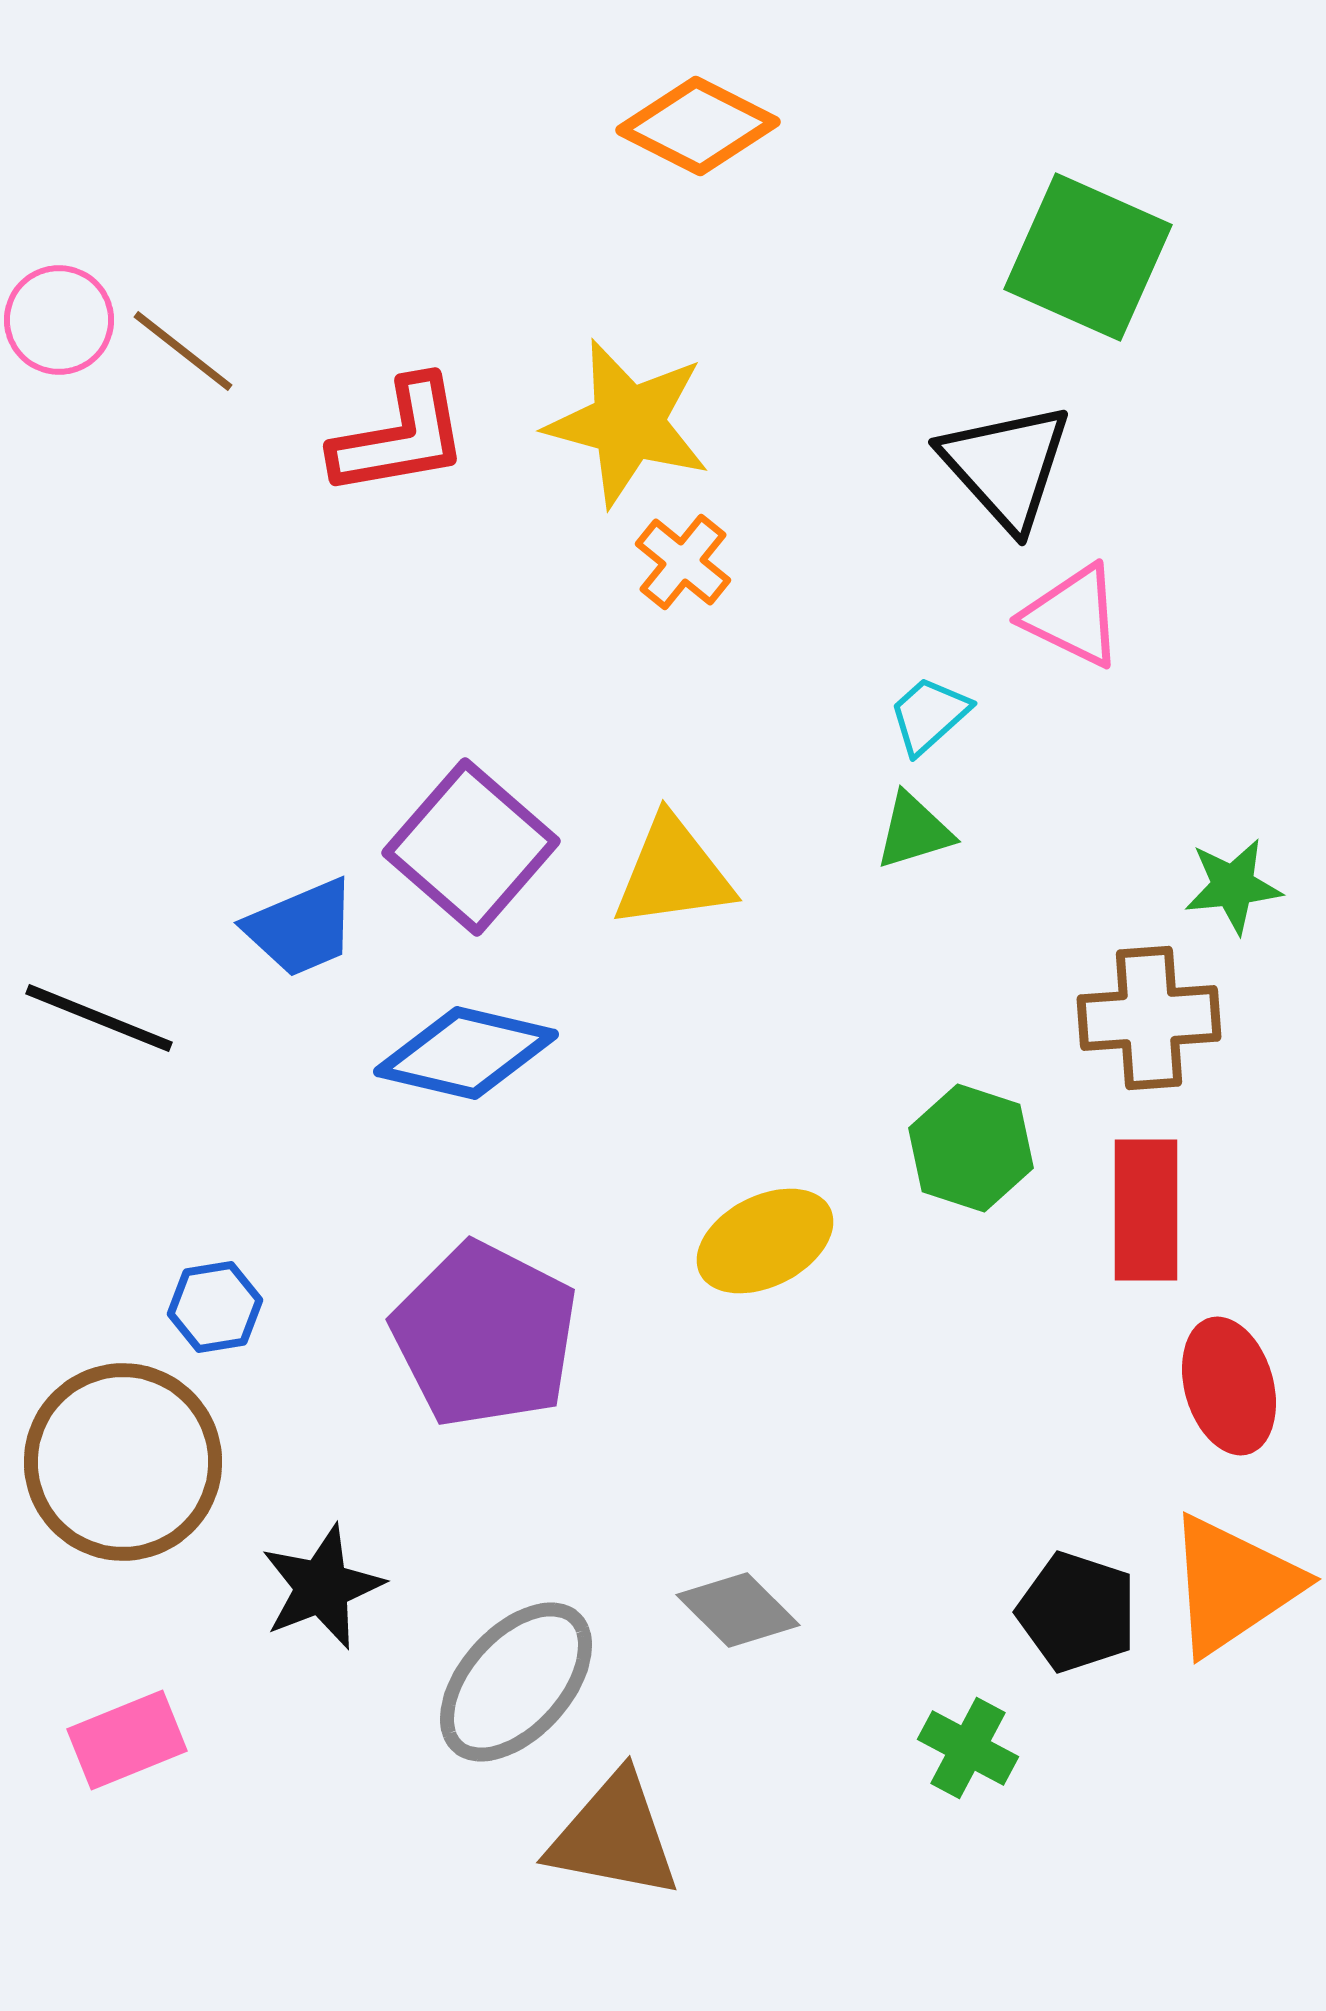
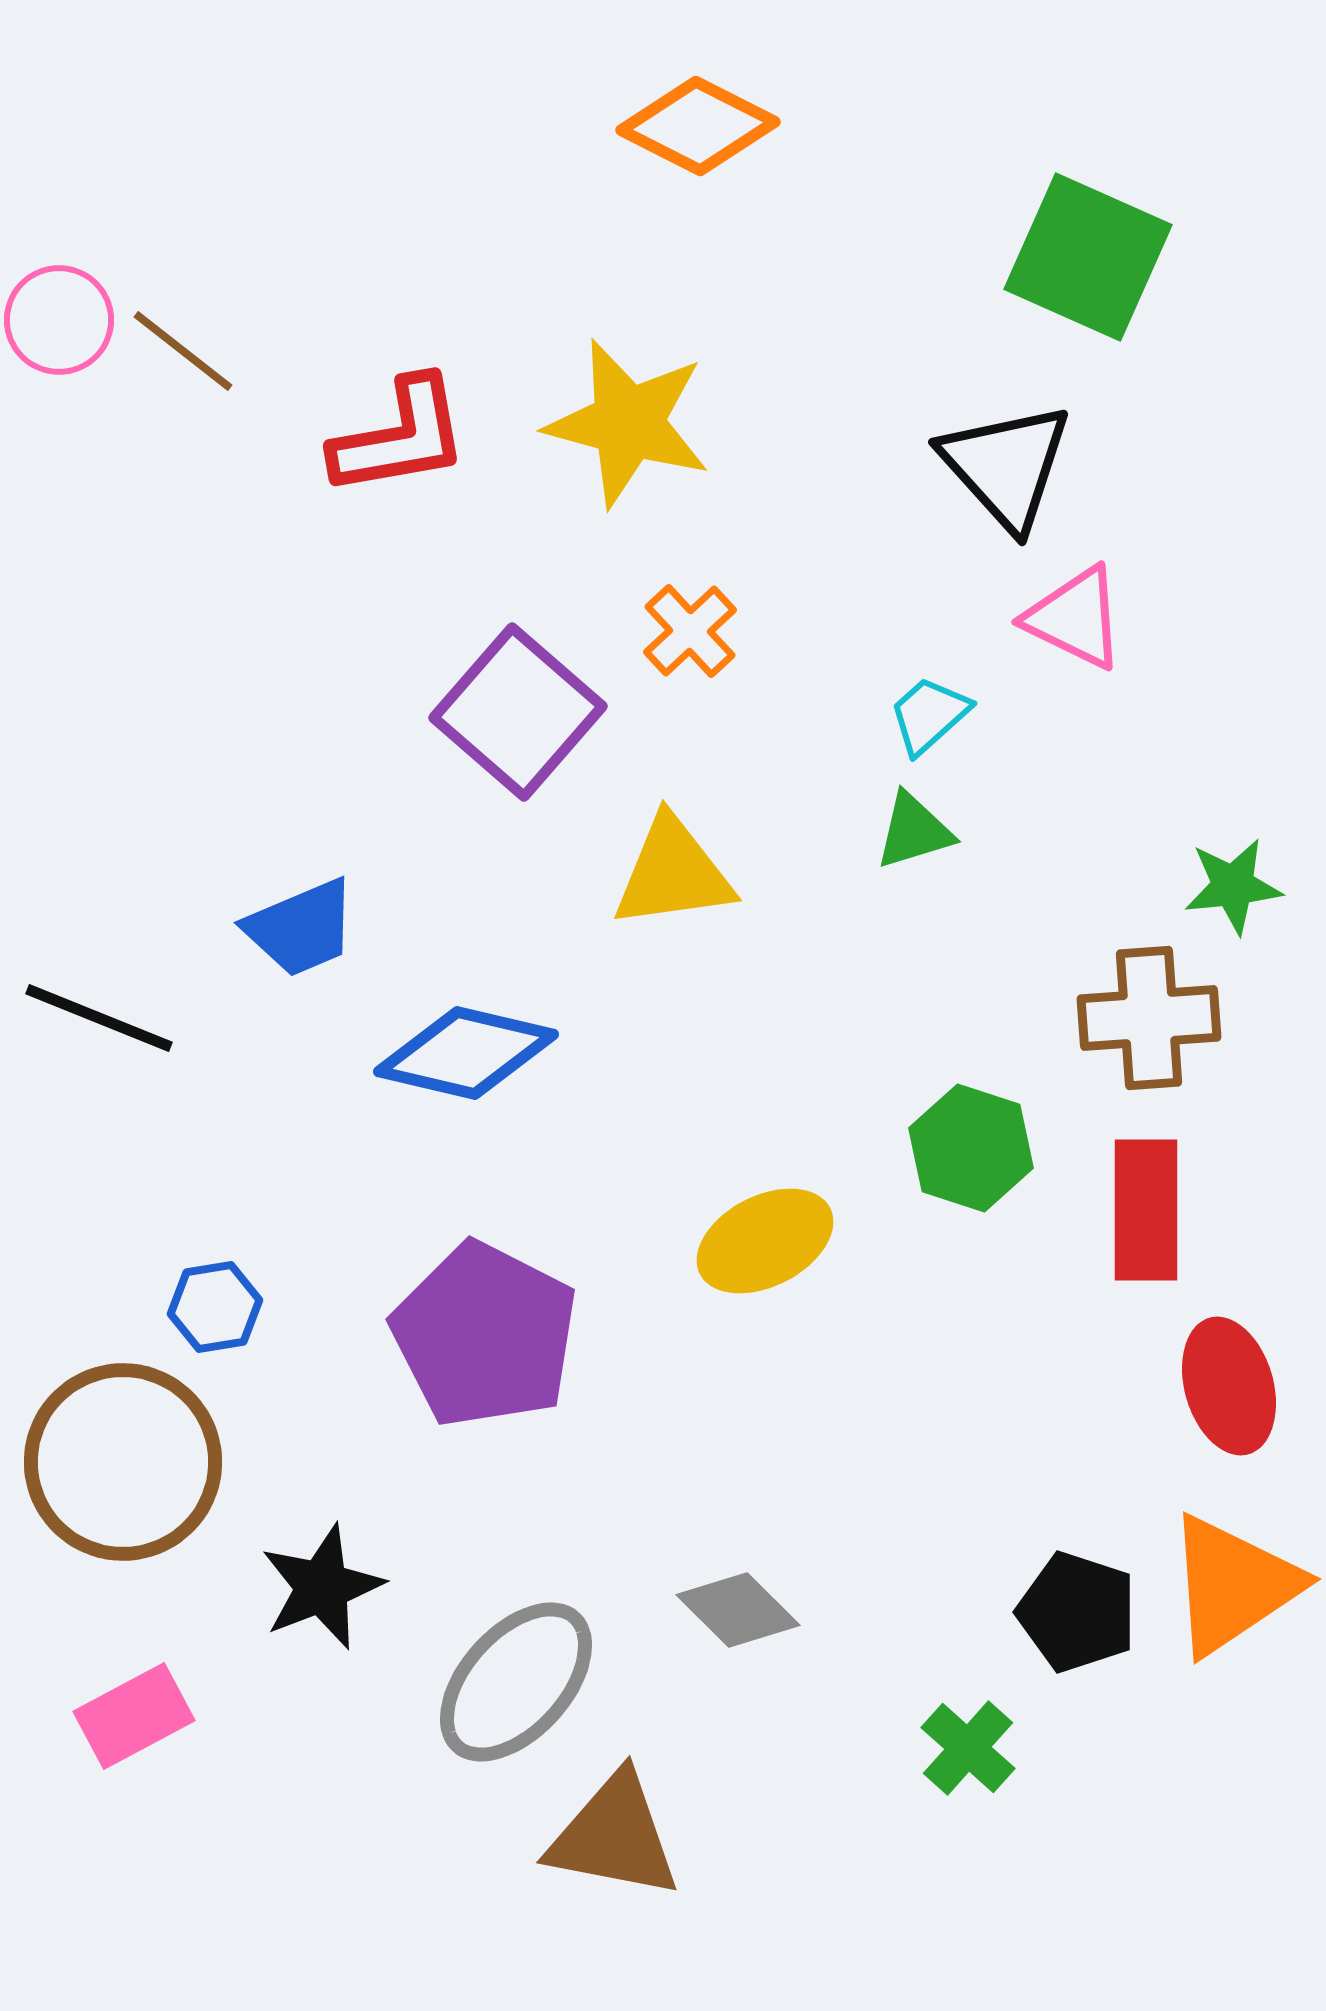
orange cross: moved 7 px right, 69 px down; rotated 8 degrees clockwise
pink triangle: moved 2 px right, 2 px down
purple square: moved 47 px right, 135 px up
pink rectangle: moved 7 px right, 24 px up; rotated 6 degrees counterclockwise
green cross: rotated 14 degrees clockwise
